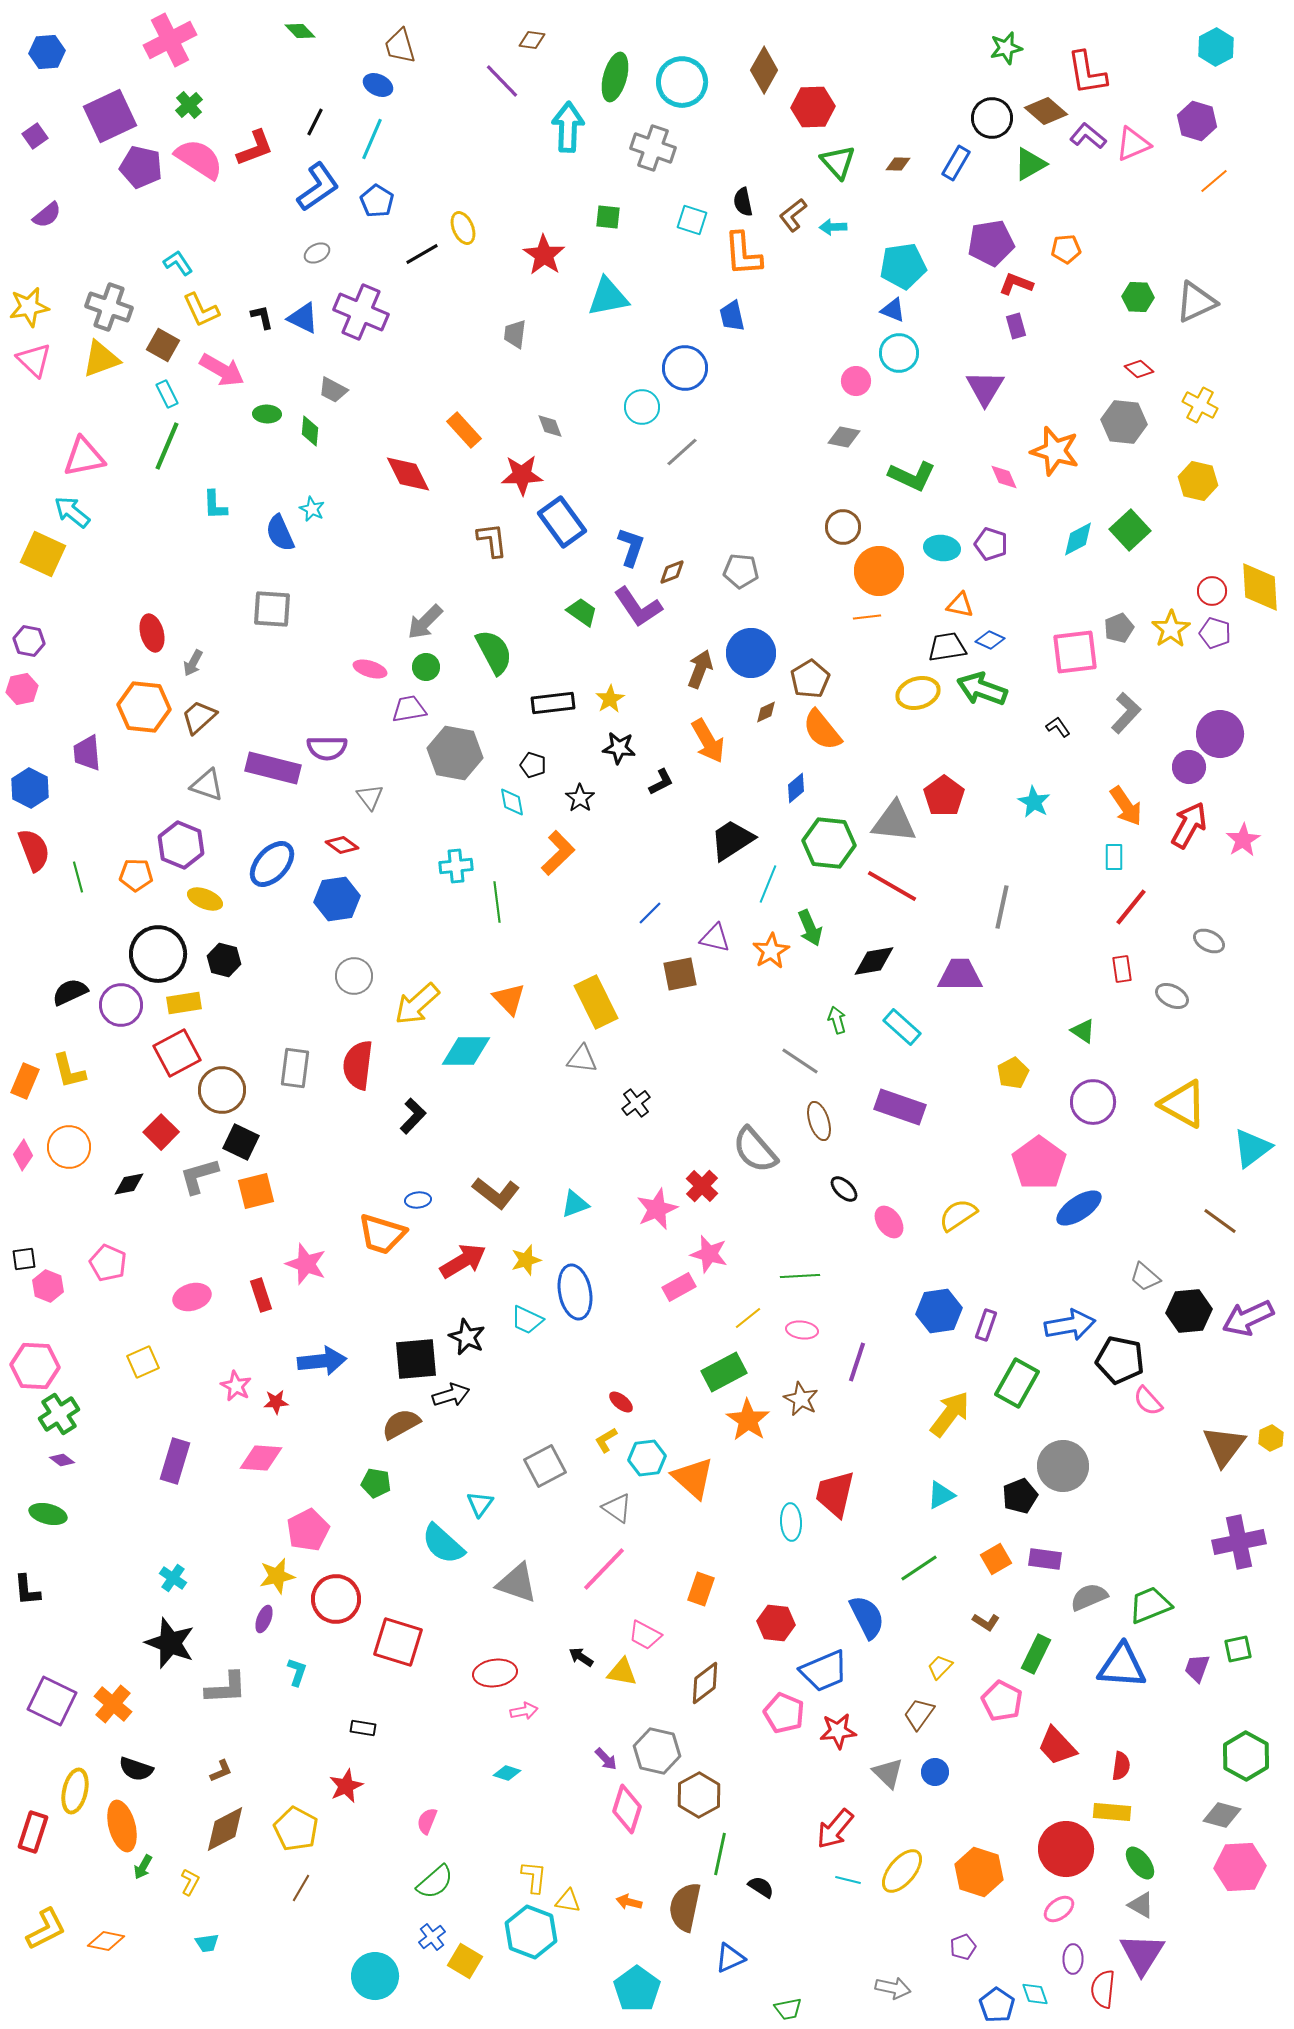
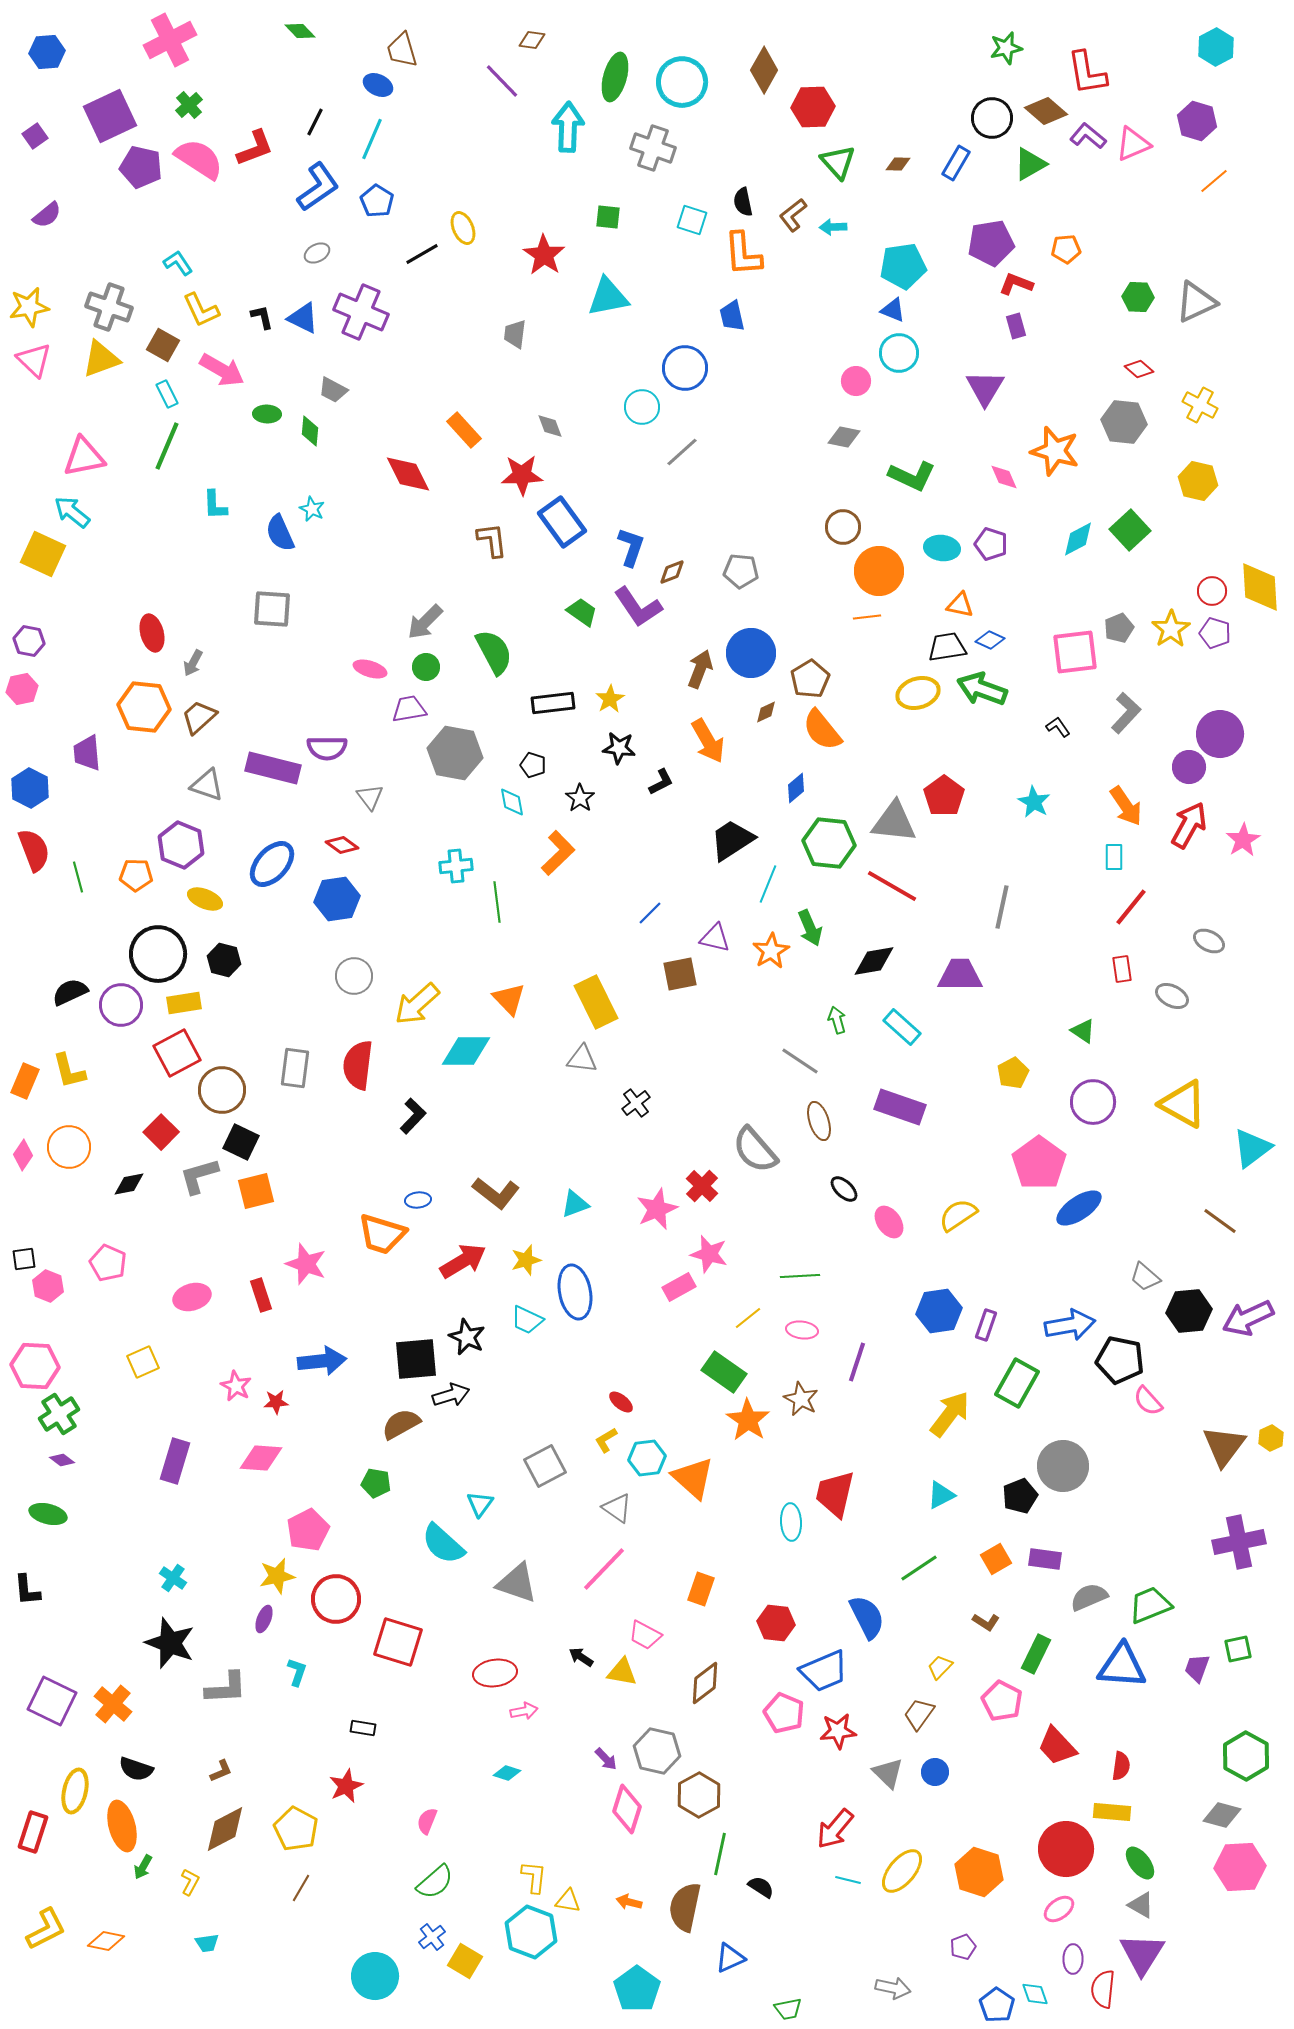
brown trapezoid at (400, 46): moved 2 px right, 4 px down
green rectangle at (724, 1372): rotated 63 degrees clockwise
